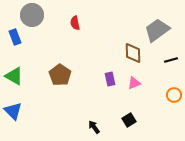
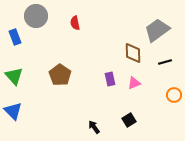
gray circle: moved 4 px right, 1 px down
black line: moved 6 px left, 2 px down
green triangle: rotated 18 degrees clockwise
